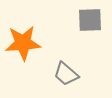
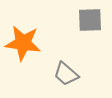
orange star: rotated 12 degrees clockwise
